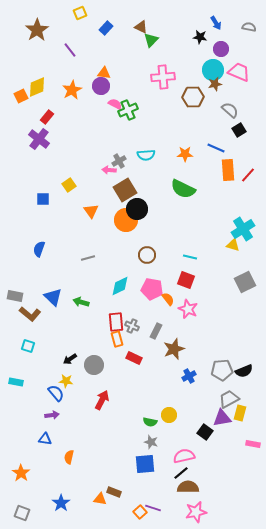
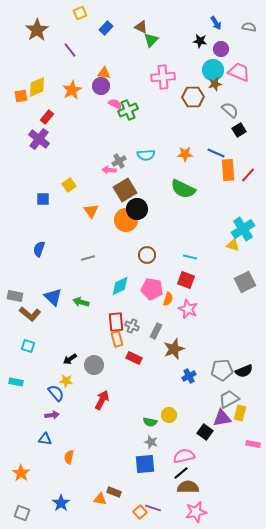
black star at (200, 37): moved 4 px down
orange square at (21, 96): rotated 16 degrees clockwise
blue line at (216, 148): moved 5 px down
orange semicircle at (168, 299): rotated 56 degrees clockwise
